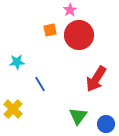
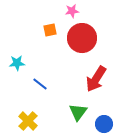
pink star: moved 2 px right, 1 px down; rotated 24 degrees clockwise
red circle: moved 3 px right, 3 px down
cyan star: moved 1 px down
blue line: rotated 21 degrees counterclockwise
yellow cross: moved 15 px right, 12 px down
green triangle: moved 4 px up
blue circle: moved 2 px left
